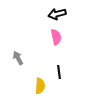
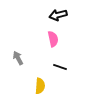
black arrow: moved 1 px right, 1 px down
pink semicircle: moved 3 px left, 2 px down
black line: moved 1 px right, 5 px up; rotated 64 degrees counterclockwise
